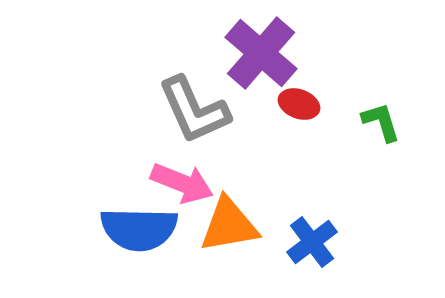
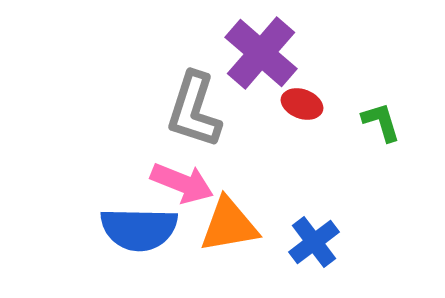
red ellipse: moved 3 px right
gray L-shape: rotated 42 degrees clockwise
blue cross: moved 2 px right
